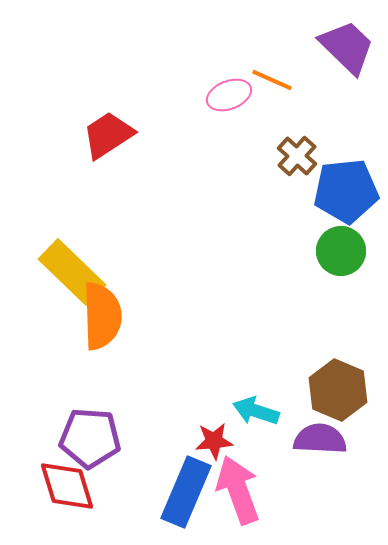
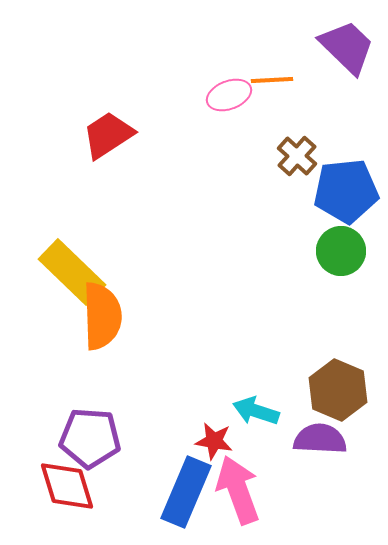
orange line: rotated 27 degrees counterclockwise
red star: rotated 15 degrees clockwise
